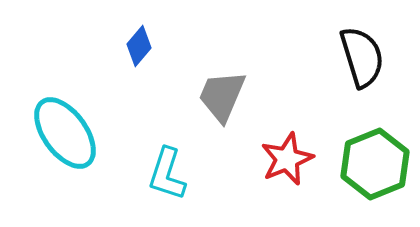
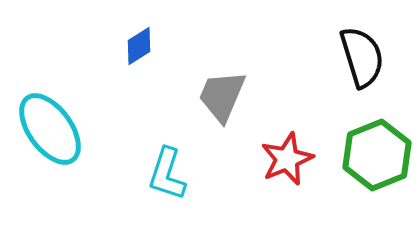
blue diamond: rotated 18 degrees clockwise
cyan ellipse: moved 15 px left, 4 px up
green hexagon: moved 2 px right, 9 px up
